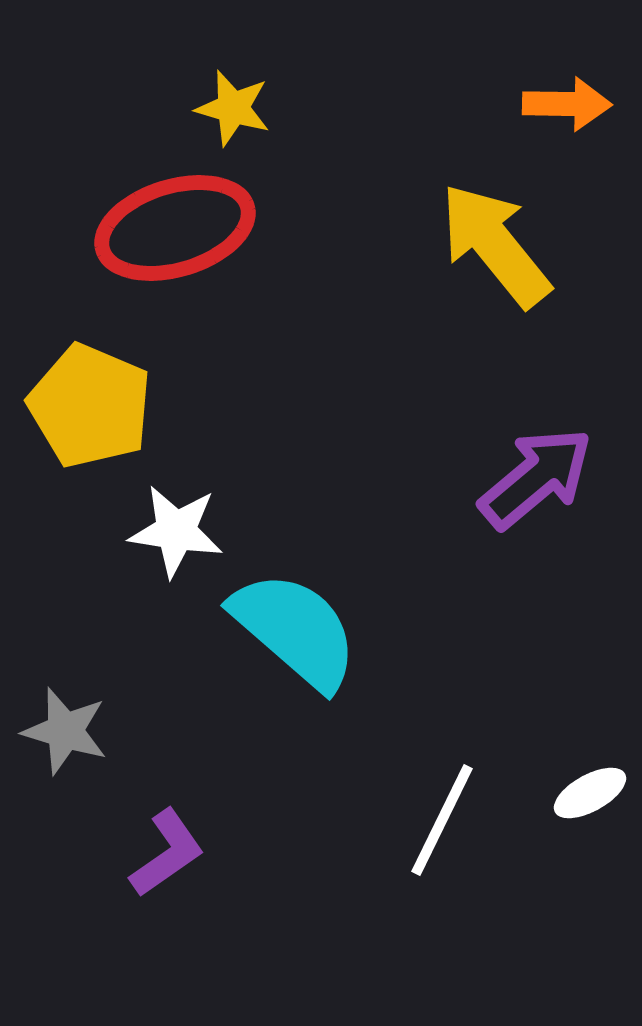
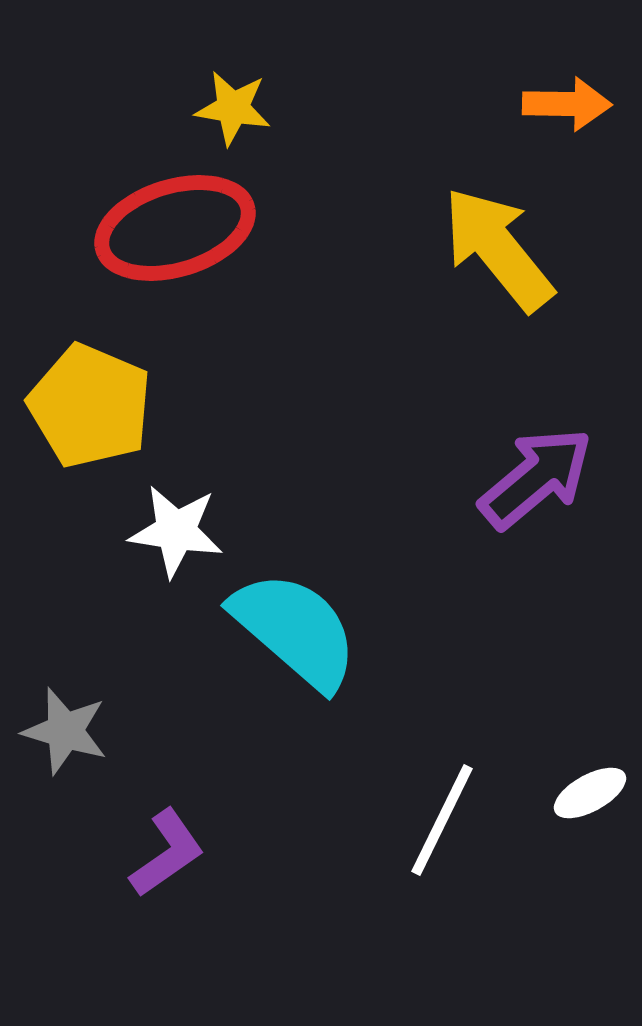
yellow star: rotated 6 degrees counterclockwise
yellow arrow: moved 3 px right, 4 px down
